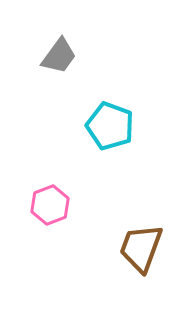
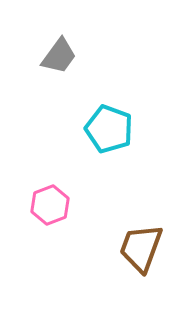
cyan pentagon: moved 1 px left, 3 px down
